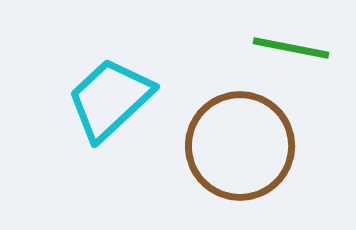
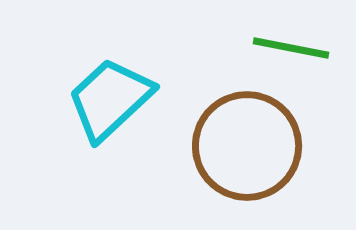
brown circle: moved 7 px right
